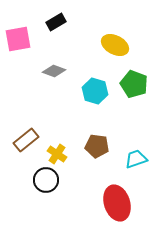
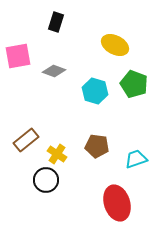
black rectangle: rotated 42 degrees counterclockwise
pink square: moved 17 px down
